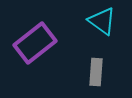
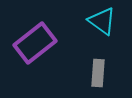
gray rectangle: moved 2 px right, 1 px down
